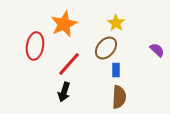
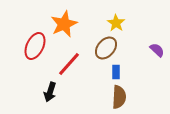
red ellipse: rotated 16 degrees clockwise
blue rectangle: moved 2 px down
black arrow: moved 14 px left
